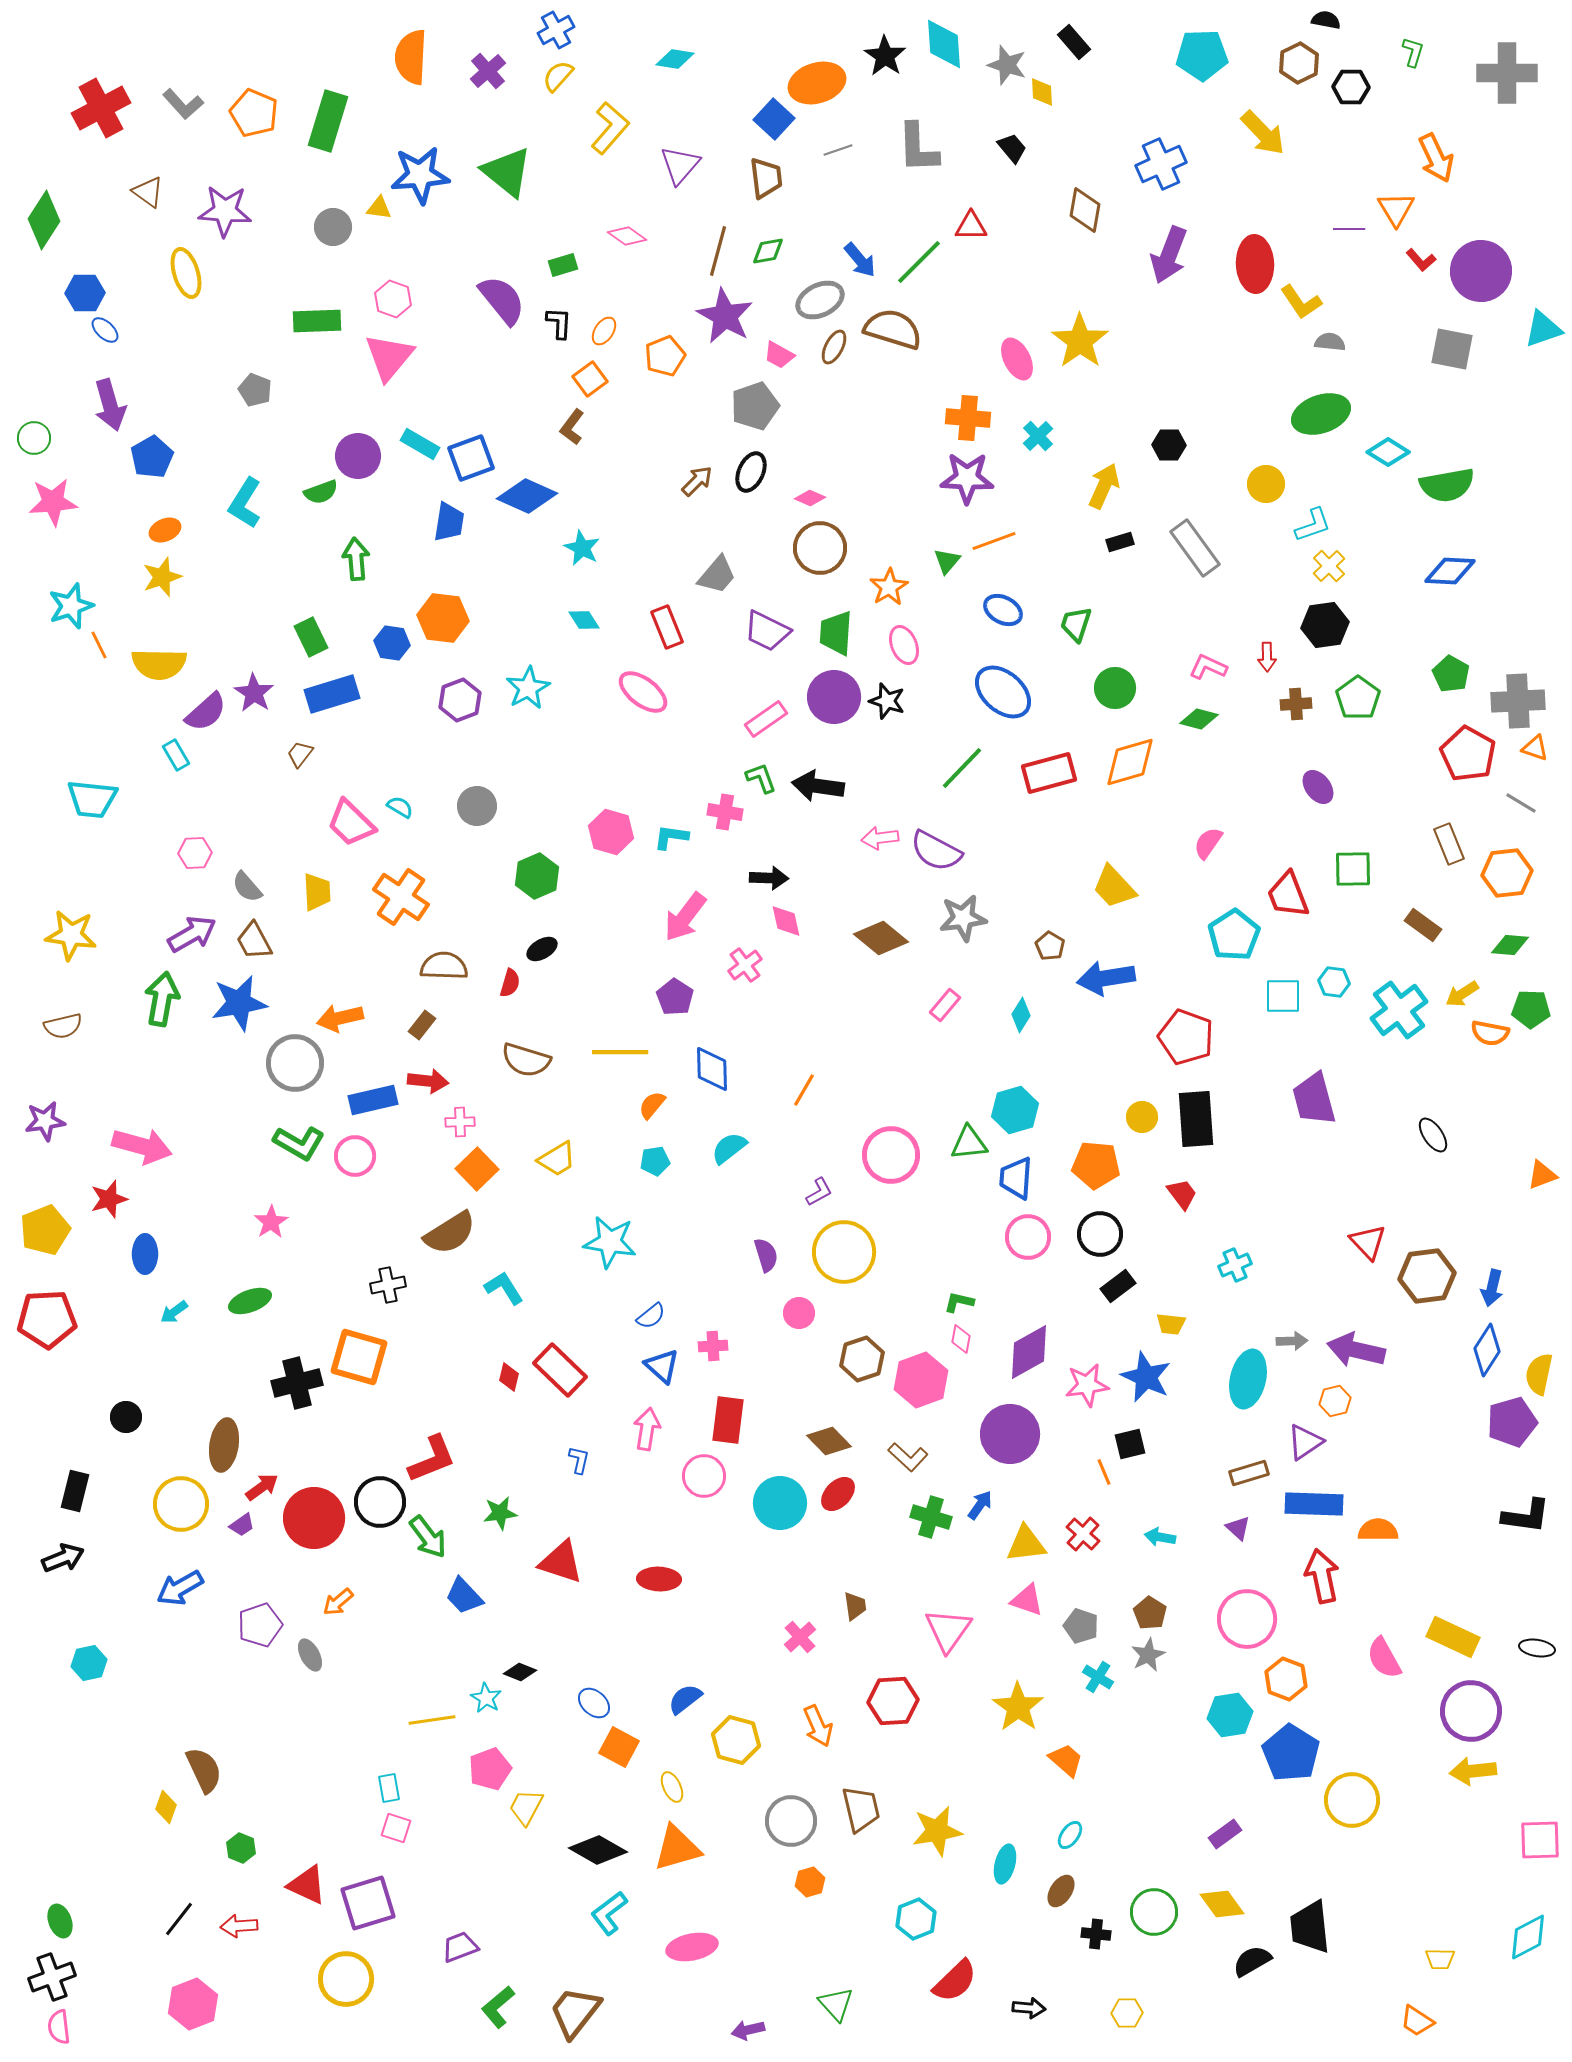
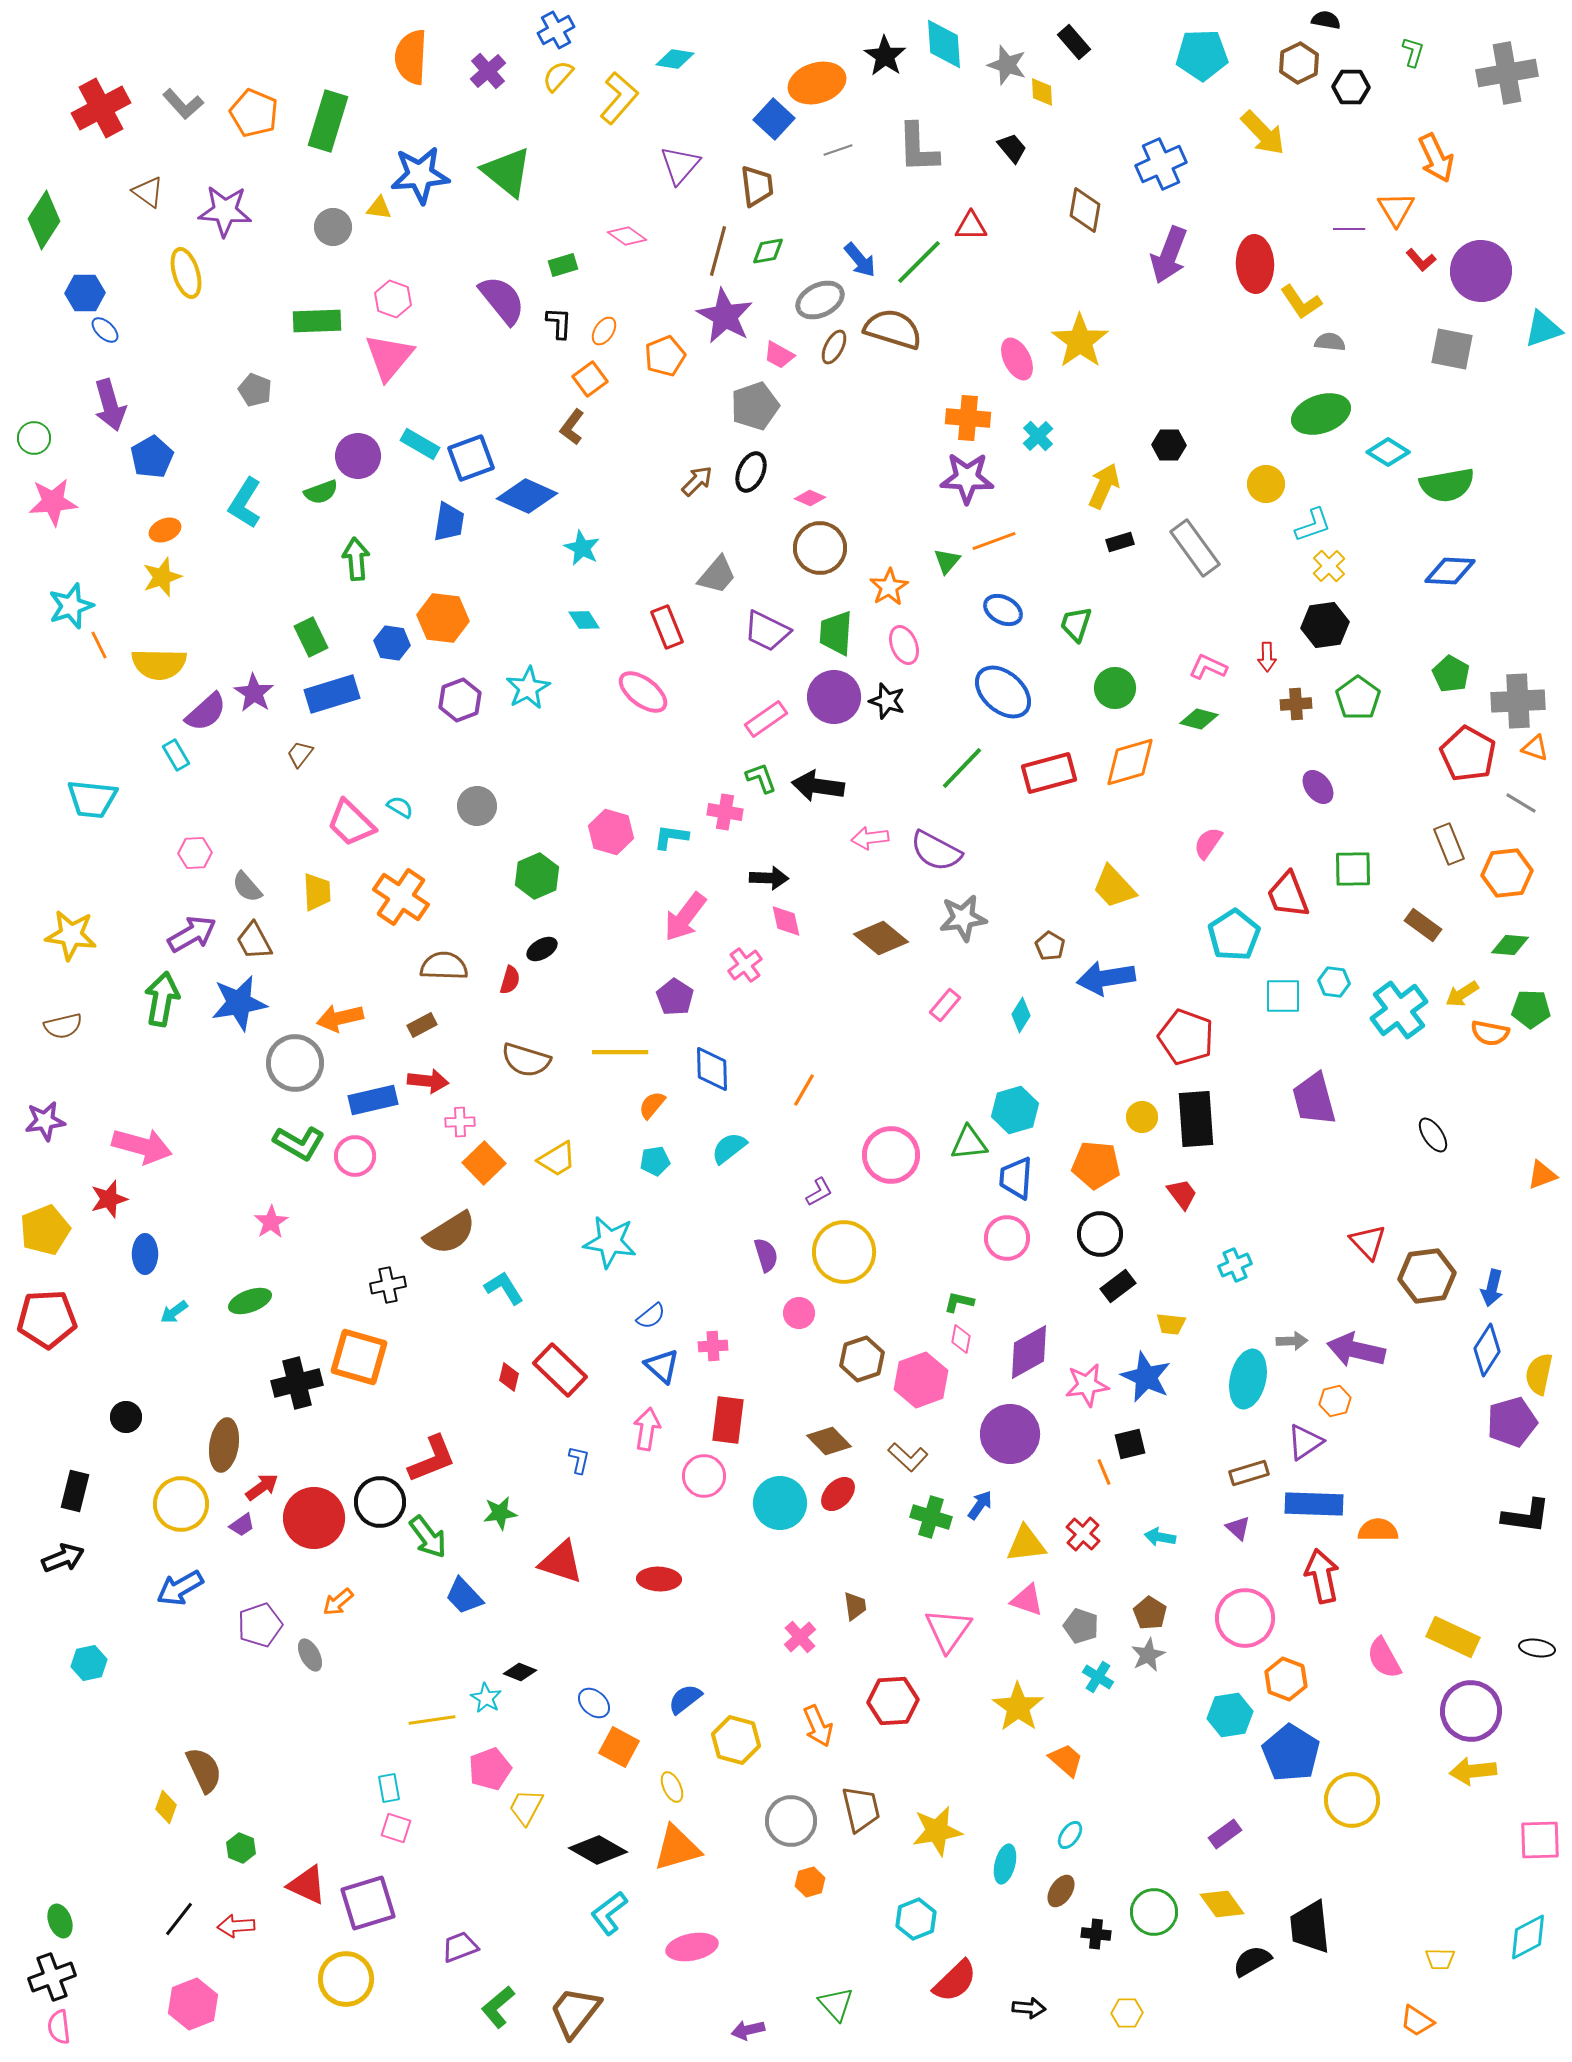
gray cross at (1507, 73): rotated 10 degrees counterclockwise
yellow L-shape at (610, 128): moved 9 px right, 30 px up
brown trapezoid at (766, 178): moved 9 px left, 8 px down
pink arrow at (880, 838): moved 10 px left
red semicircle at (510, 983): moved 3 px up
brown rectangle at (422, 1025): rotated 24 degrees clockwise
orange square at (477, 1169): moved 7 px right, 6 px up
pink circle at (1028, 1237): moved 21 px left, 1 px down
pink circle at (1247, 1619): moved 2 px left, 1 px up
red arrow at (239, 1926): moved 3 px left
